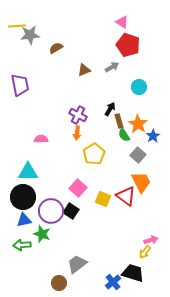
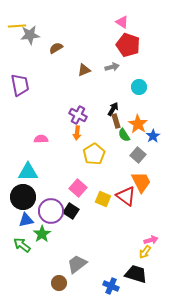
gray arrow: rotated 16 degrees clockwise
black arrow: moved 3 px right
brown rectangle: moved 3 px left
blue triangle: moved 2 px right
green star: rotated 18 degrees clockwise
green arrow: rotated 42 degrees clockwise
black trapezoid: moved 3 px right, 1 px down
blue cross: moved 2 px left, 4 px down; rotated 28 degrees counterclockwise
